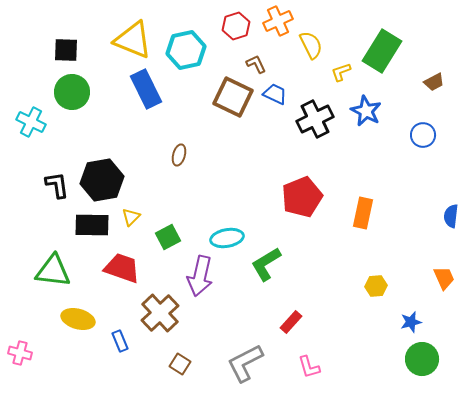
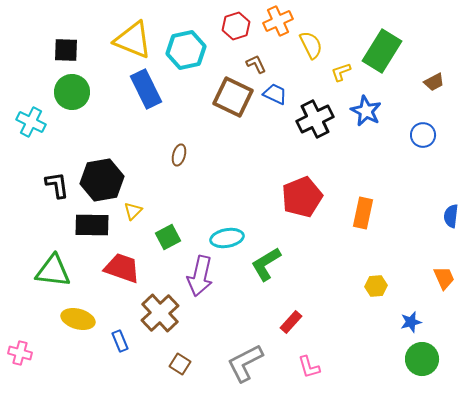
yellow triangle at (131, 217): moved 2 px right, 6 px up
